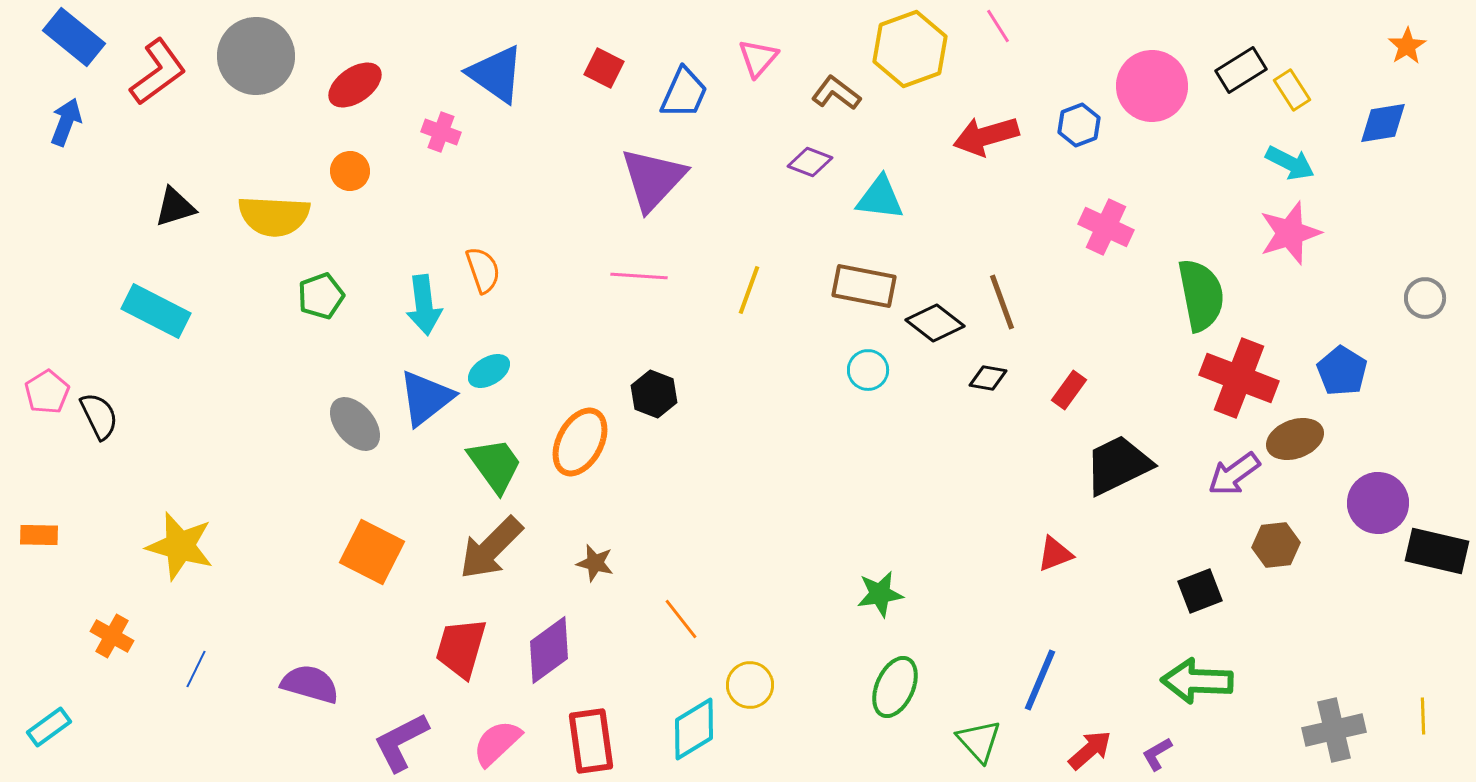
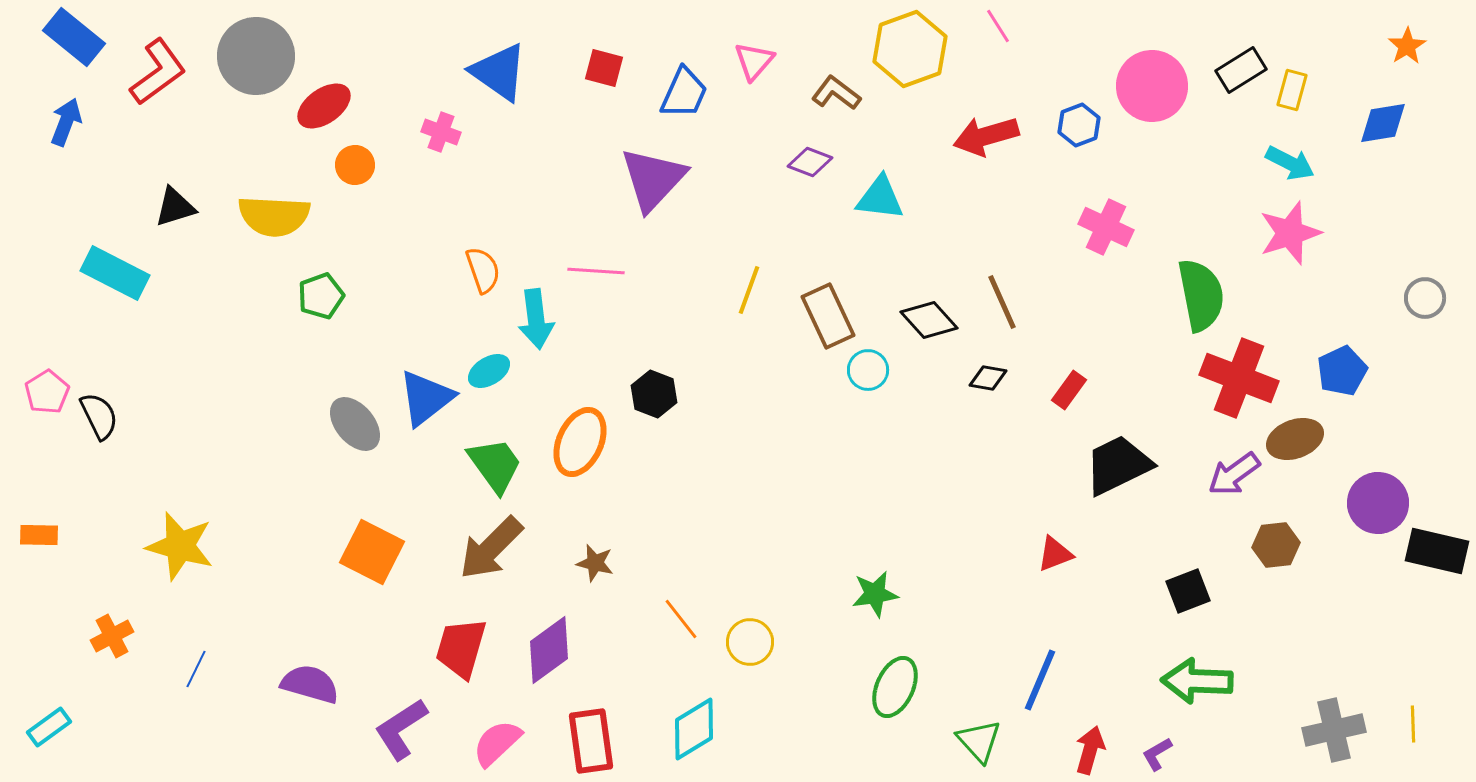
pink triangle at (758, 58): moved 4 px left, 3 px down
red square at (604, 68): rotated 12 degrees counterclockwise
blue triangle at (496, 74): moved 3 px right, 2 px up
red ellipse at (355, 85): moved 31 px left, 21 px down
yellow rectangle at (1292, 90): rotated 48 degrees clockwise
orange circle at (350, 171): moved 5 px right, 6 px up
pink line at (639, 276): moved 43 px left, 5 px up
brown rectangle at (864, 286): moved 36 px left, 30 px down; rotated 54 degrees clockwise
brown line at (1002, 302): rotated 4 degrees counterclockwise
cyan arrow at (424, 305): moved 112 px right, 14 px down
cyan rectangle at (156, 311): moved 41 px left, 38 px up
black diamond at (935, 323): moved 6 px left, 3 px up; rotated 10 degrees clockwise
blue pentagon at (1342, 371): rotated 15 degrees clockwise
orange ellipse at (580, 442): rotated 4 degrees counterclockwise
black square at (1200, 591): moved 12 px left
green star at (880, 594): moved 5 px left
orange cross at (112, 636): rotated 33 degrees clockwise
yellow circle at (750, 685): moved 43 px up
yellow line at (1423, 716): moved 10 px left, 8 px down
purple L-shape at (401, 742): moved 13 px up; rotated 6 degrees counterclockwise
red arrow at (1090, 750): rotated 33 degrees counterclockwise
